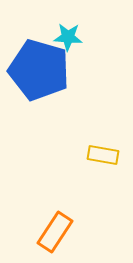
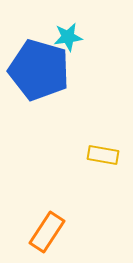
cyan star: rotated 12 degrees counterclockwise
orange rectangle: moved 8 px left
